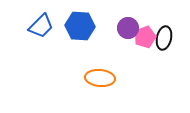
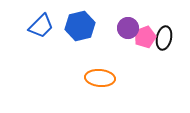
blue hexagon: rotated 16 degrees counterclockwise
